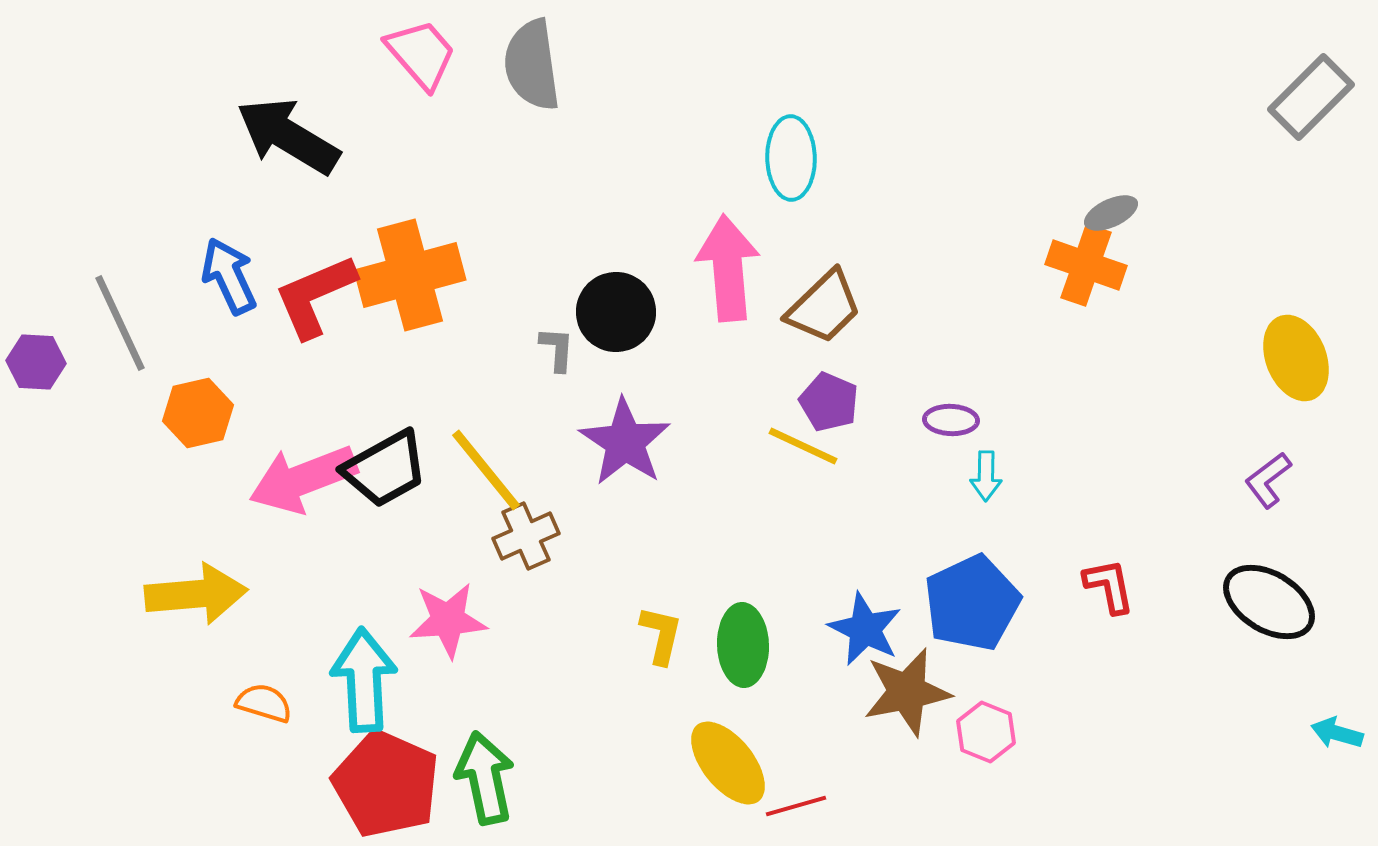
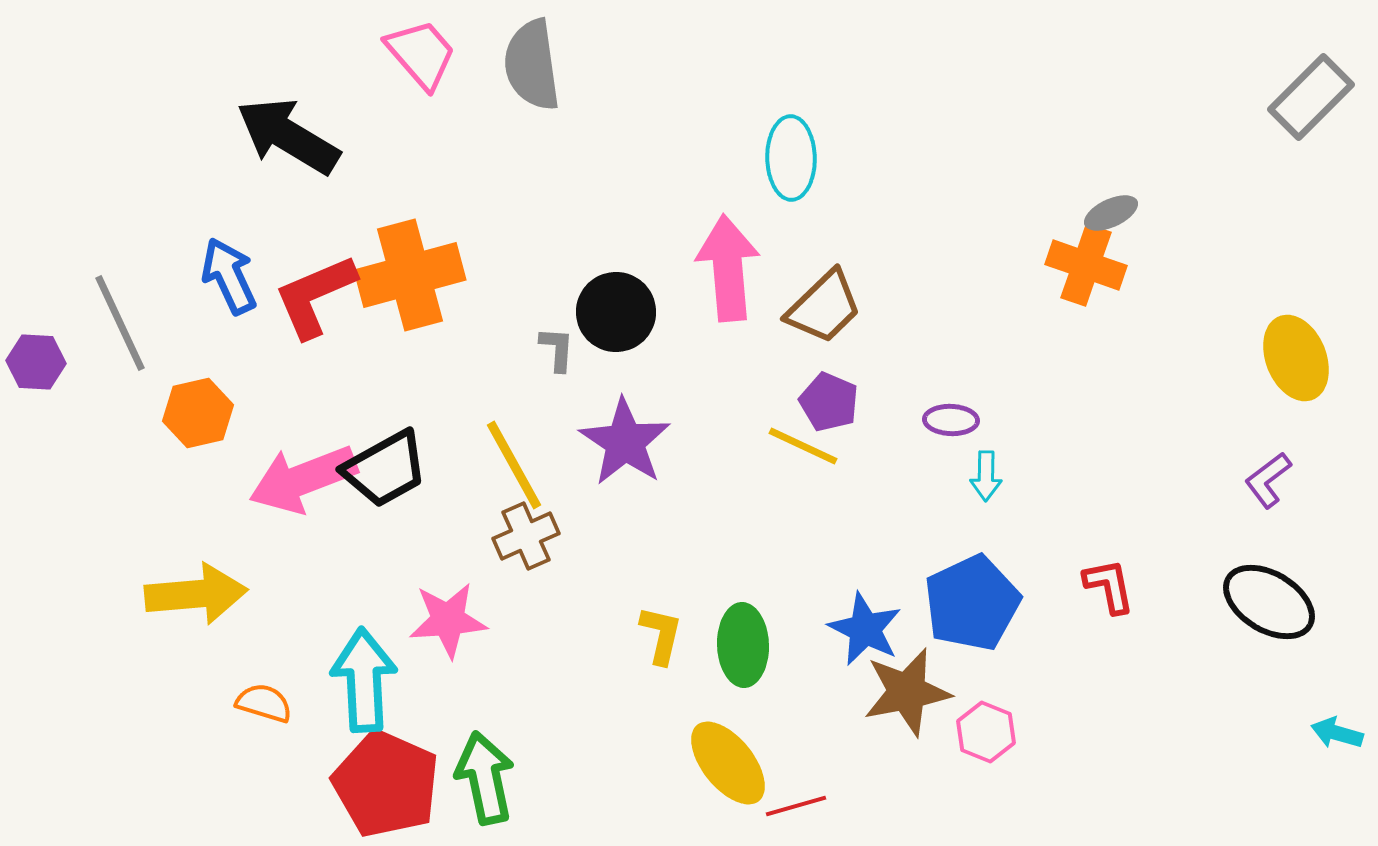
yellow line at (486, 470): moved 28 px right, 5 px up; rotated 10 degrees clockwise
